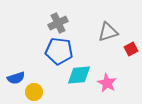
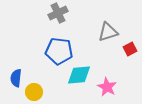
gray cross: moved 10 px up
red square: moved 1 px left
blue semicircle: rotated 114 degrees clockwise
pink star: moved 4 px down
